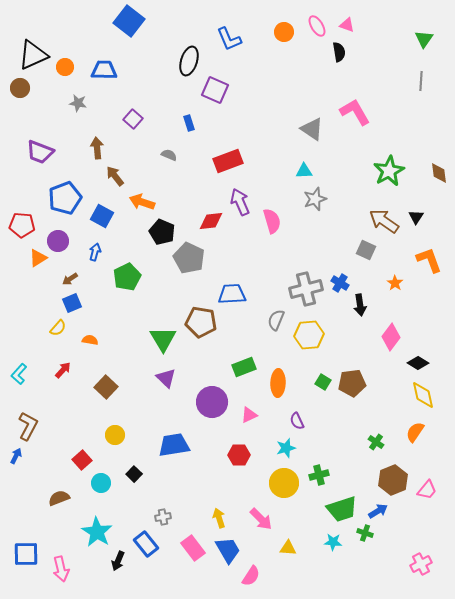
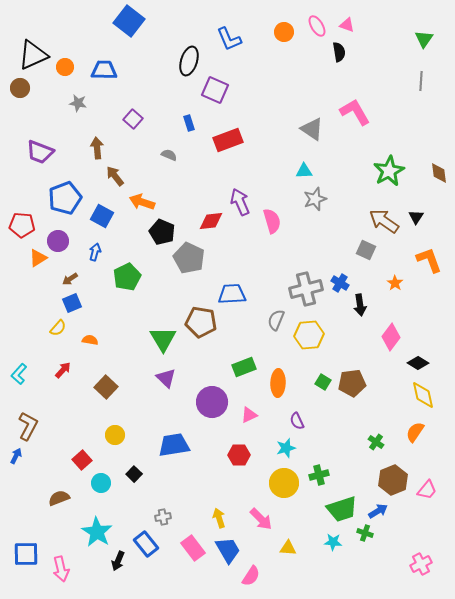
red rectangle at (228, 161): moved 21 px up
